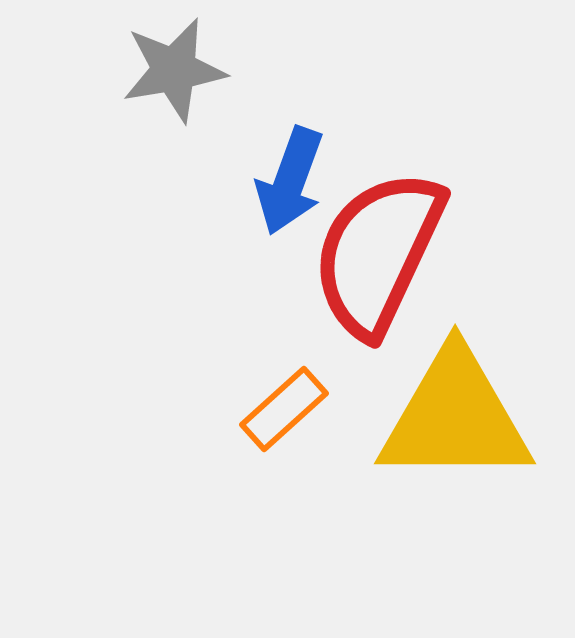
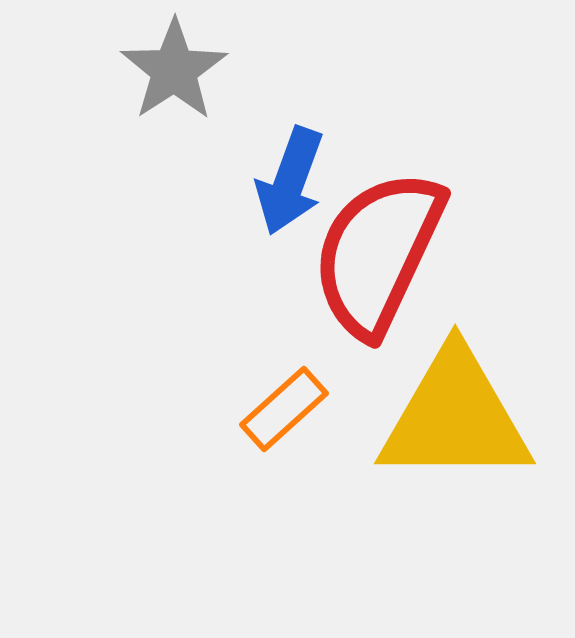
gray star: rotated 23 degrees counterclockwise
